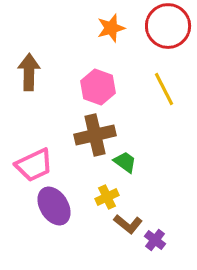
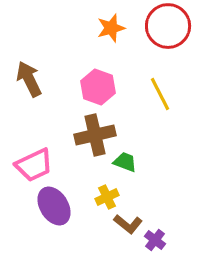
brown arrow: moved 7 px down; rotated 27 degrees counterclockwise
yellow line: moved 4 px left, 5 px down
green trapezoid: rotated 15 degrees counterclockwise
